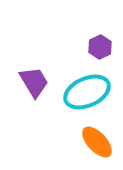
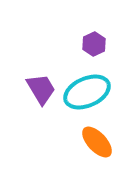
purple hexagon: moved 6 px left, 3 px up
purple trapezoid: moved 7 px right, 7 px down
